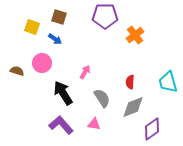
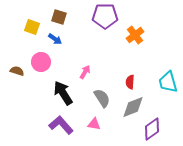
pink circle: moved 1 px left, 1 px up
